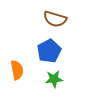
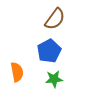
brown semicircle: rotated 70 degrees counterclockwise
orange semicircle: moved 2 px down
